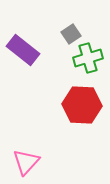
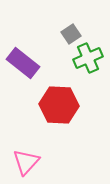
purple rectangle: moved 13 px down
green cross: rotated 8 degrees counterclockwise
red hexagon: moved 23 px left
